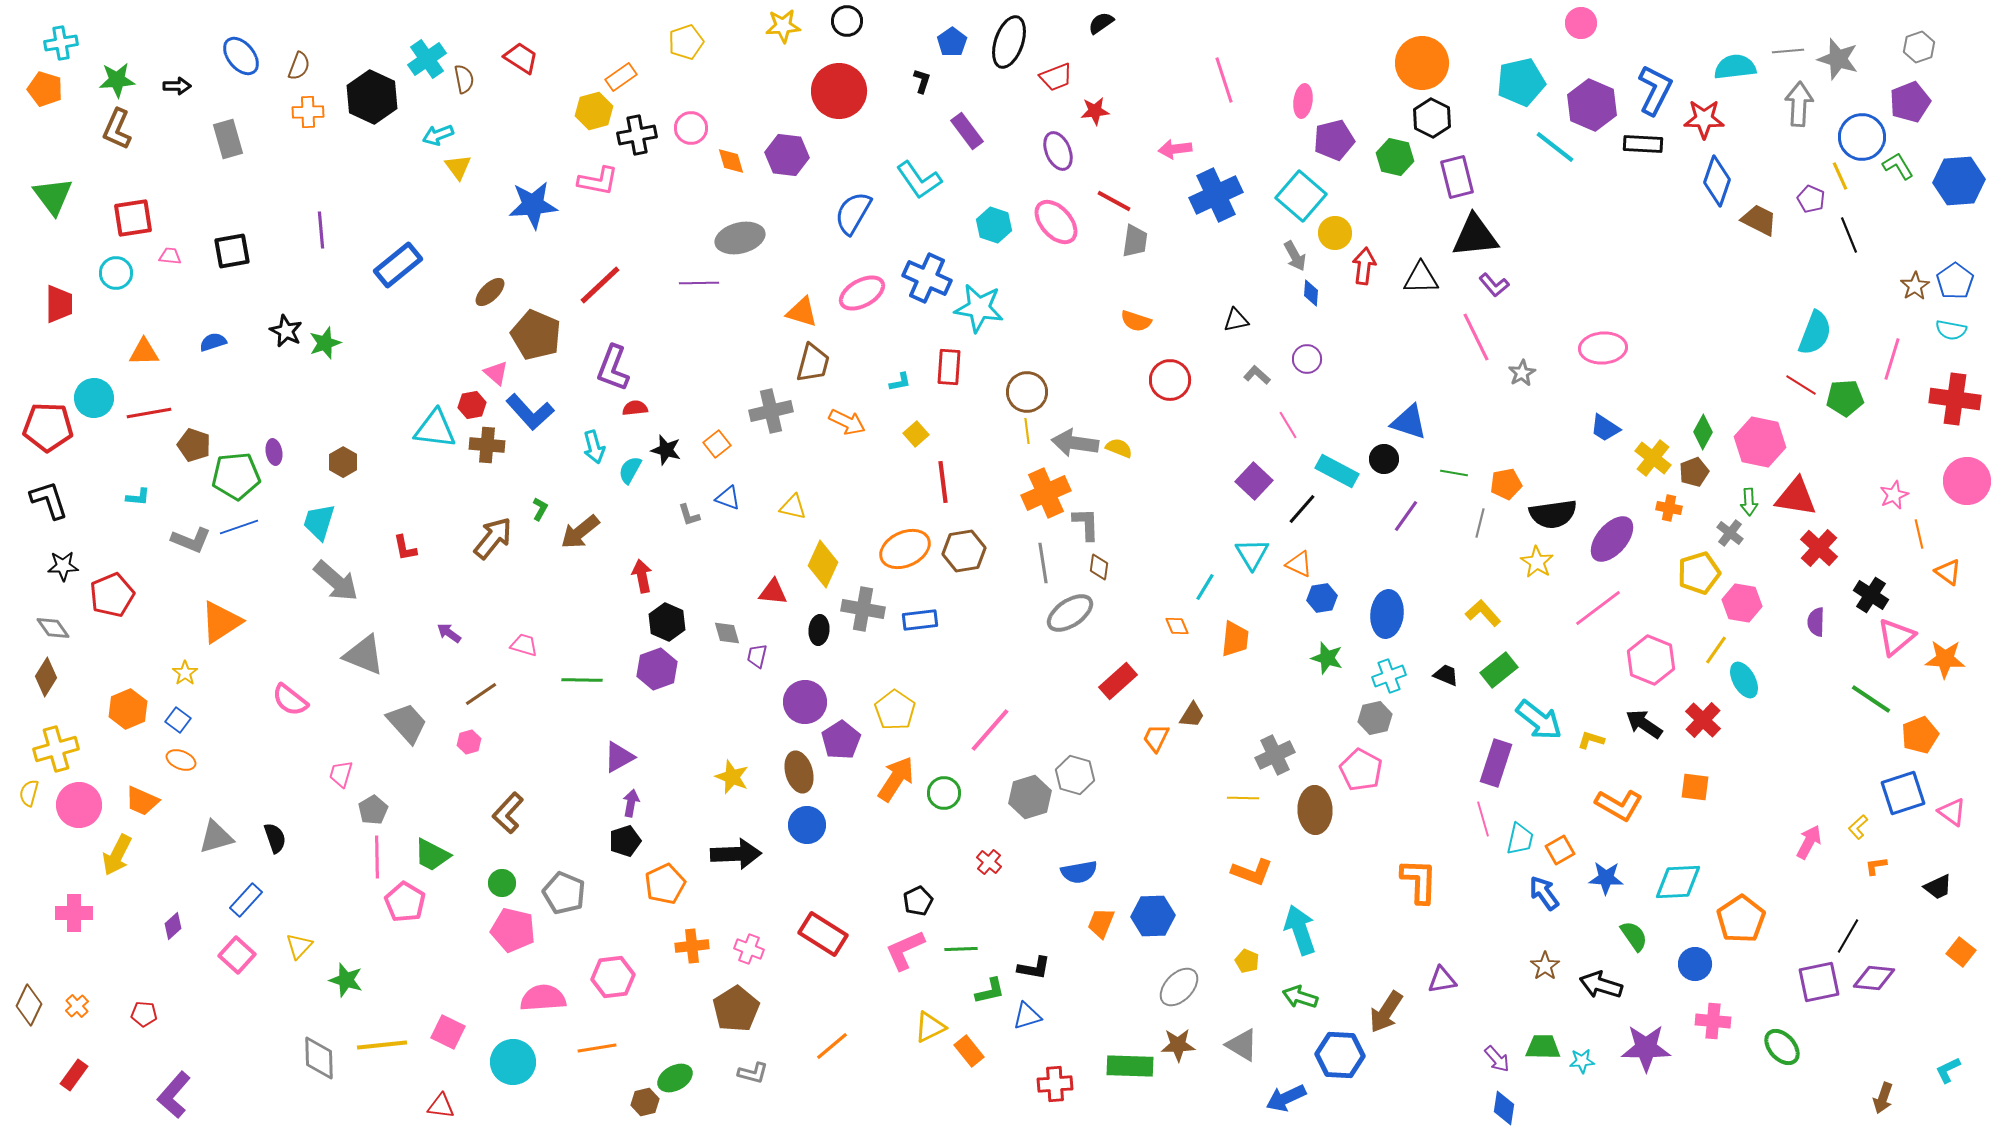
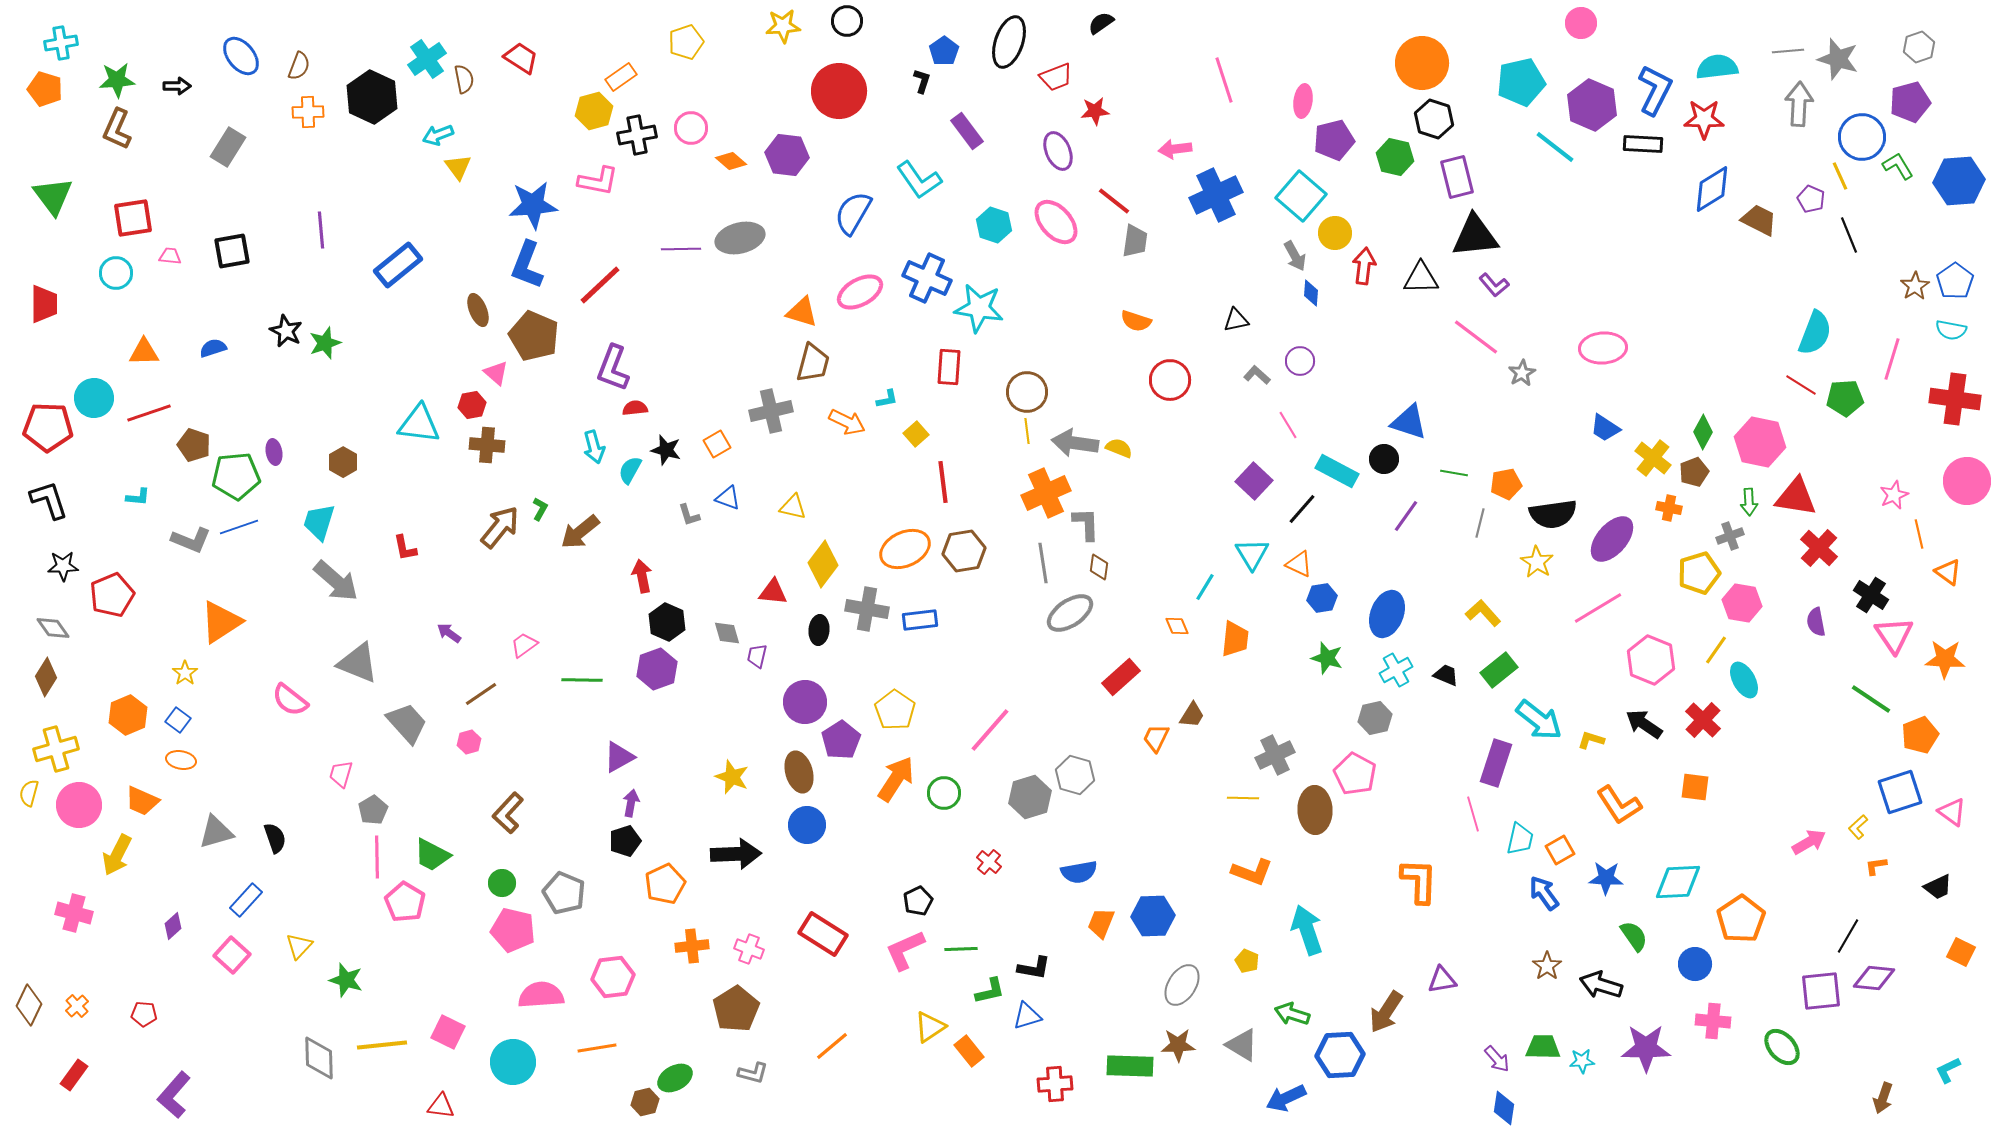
blue pentagon at (952, 42): moved 8 px left, 9 px down
cyan semicircle at (1735, 67): moved 18 px left
purple pentagon at (1910, 102): rotated 6 degrees clockwise
black hexagon at (1432, 118): moved 2 px right, 1 px down; rotated 9 degrees counterclockwise
gray rectangle at (228, 139): moved 8 px down; rotated 48 degrees clockwise
orange diamond at (731, 161): rotated 32 degrees counterclockwise
blue diamond at (1717, 181): moved 5 px left, 8 px down; rotated 39 degrees clockwise
red line at (1114, 201): rotated 9 degrees clockwise
purple line at (699, 283): moved 18 px left, 34 px up
brown ellipse at (490, 292): moved 12 px left, 18 px down; rotated 68 degrees counterclockwise
pink ellipse at (862, 293): moved 2 px left, 1 px up
red trapezoid at (59, 304): moved 15 px left
brown pentagon at (536, 335): moved 2 px left, 1 px down
pink line at (1476, 337): rotated 27 degrees counterclockwise
blue semicircle at (213, 342): moved 6 px down
purple circle at (1307, 359): moved 7 px left, 2 px down
cyan L-shape at (900, 382): moved 13 px left, 17 px down
blue L-shape at (530, 412): moved 3 px left, 147 px up; rotated 63 degrees clockwise
red line at (149, 413): rotated 9 degrees counterclockwise
cyan triangle at (435, 429): moved 16 px left, 5 px up
orange square at (717, 444): rotated 8 degrees clockwise
gray cross at (1730, 533): moved 3 px down; rotated 32 degrees clockwise
brown arrow at (493, 538): moved 7 px right, 11 px up
yellow diamond at (823, 564): rotated 12 degrees clockwise
pink line at (1598, 608): rotated 6 degrees clockwise
gray cross at (863, 609): moved 4 px right
blue ellipse at (1387, 614): rotated 15 degrees clockwise
purple semicircle at (1816, 622): rotated 12 degrees counterclockwise
pink triangle at (1896, 637): moved 2 px left, 2 px up; rotated 24 degrees counterclockwise
pink trapezoid at (524, 645): rotated 52 degrees counterclockwise
gray triangle at (364, 655): moved 6 px left, 8 px down
cyan cross at (1389, 676): moved 7 px right, 6 px up; rotated 8 degrees counterclockwise
red rectangle at (1118, 681): moved 3 px right, 4 px up
orange hexagon at (128, 709): moved 6 px down
orange ellipse at (181, 760): rotated 12 degrees counterclockwise
pink pentagon at (1361, 770): moved 6 px left, 4 px down
blue square at (1903, 793): moved 3 px left, 1 px up
orange L-shape at (1619, 805): rotated 27 degrees clockwise
pink line at (1483, 819): moved 10 px left, 5 px up
gray triangle at (216, 837): moved 5 px up
pink arrow at (1809, 842): rotated 32 degrees clockwise
pink cross at (74, 913): rotated 15 degrees clockwise
cyan arrow at (1300, 930): moved 7 px right
orange square at (1961, 952): rotated 12 degrees counterclockwise
pink square at (237, 955): moved 5 px left
brown star at (1545, 966): moved 2 px right
purple square at (1819, 982): moved 2 px right, 9 px down; rotated 6 degrees clockwise
gray ellipse at (1179, 987): moved 3 px right, 2 px up; rotated 12 degrees counterclockwise
green arrow at (1300, 997): moved 8 px left, 17 px down
pink semicircle at (543, 998): moved 2 px left, 3 px up
yellow triangle at (930, 1027): rotated 8 degrees counterclockwise
blue hexagon at (1340, 1055): rotated 6 degrees counterclockwise
